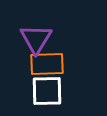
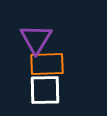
white square: moved 2 px left, 1 px up
